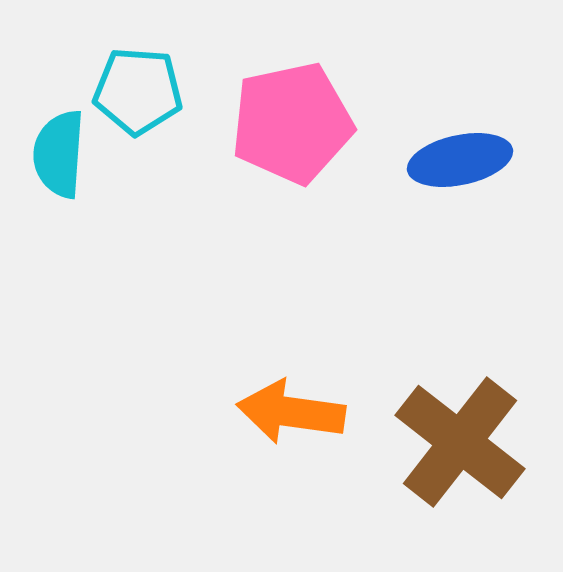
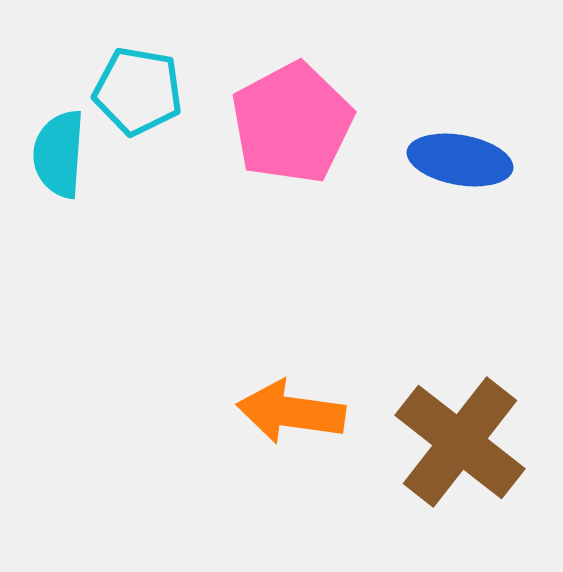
cyan pentagon: rotated 6 degrees clockwise
pink pentagon: rotated 16 degrees counterclockwise
blue ellipse: rotated 22 degrees clockwise
